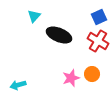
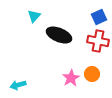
red cross: rotated 20 degrees counterclockwise
pink star: rotated 12 degrees counterclockwise
